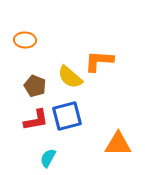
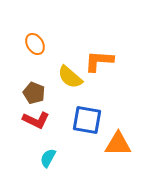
orange ellipse: moved 10 px right, 4 px down; rotated 55 degrees clockwise
brown pentagon: moved 1 px left, 7 px down
blue square: moved 20 px right, 4 px down; rotated 24 degrees clockwise
red L-shape: rotated 36 degrees clockwise
